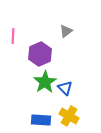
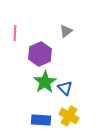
pink line: moved 2 px right, 3 px up
